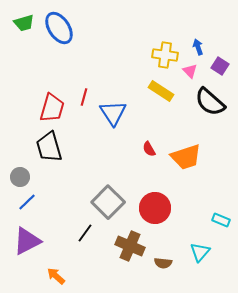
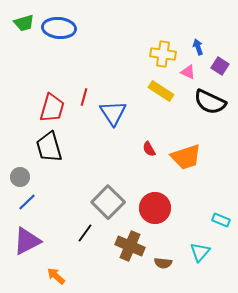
blue ellipse: rotated 52 degrees counterclockwise
yellow cross: moved 2 px left, 1 px up
pink triangle: moved 2 px left, 1 px down; rotated 21 degrees counterclockwise
black semicircle: rotated 16 degrees counterclockwise
